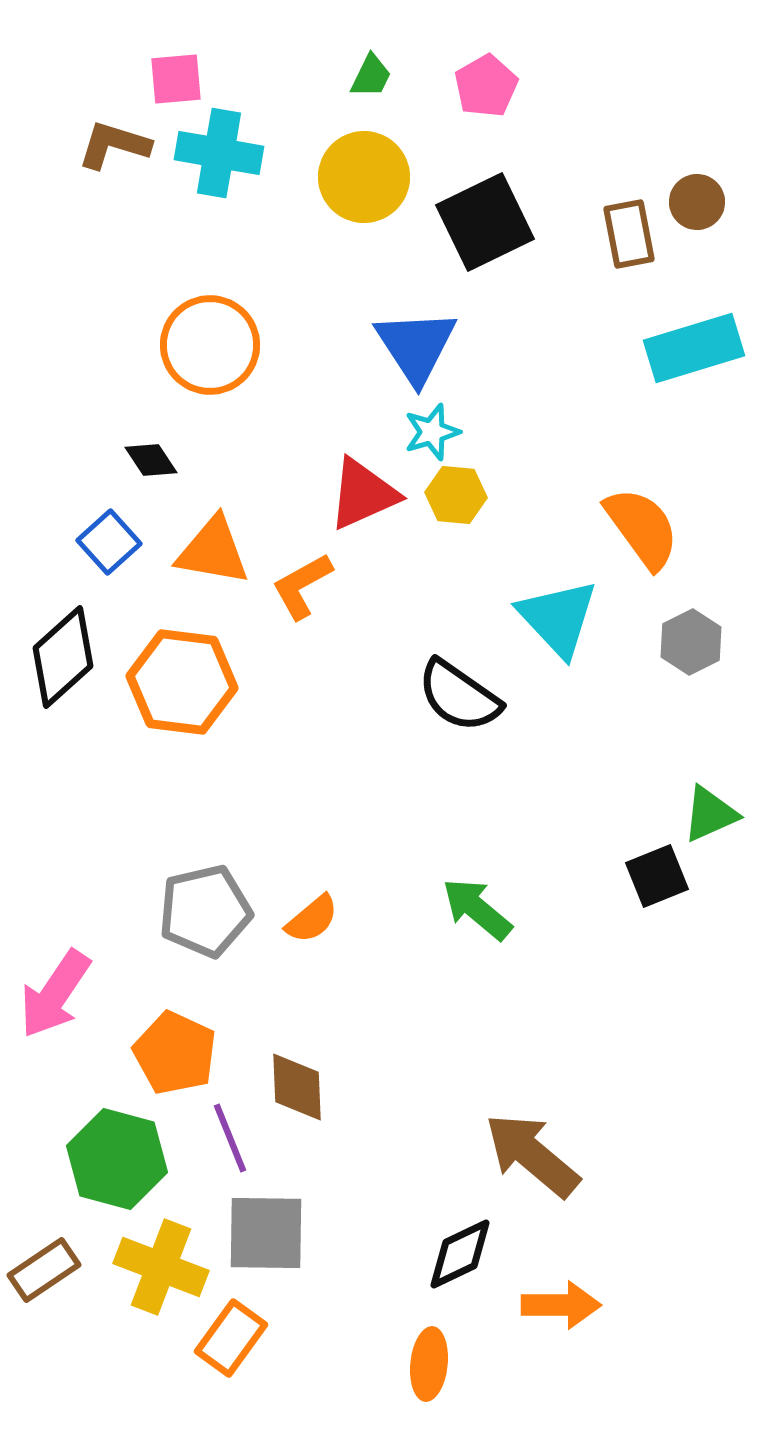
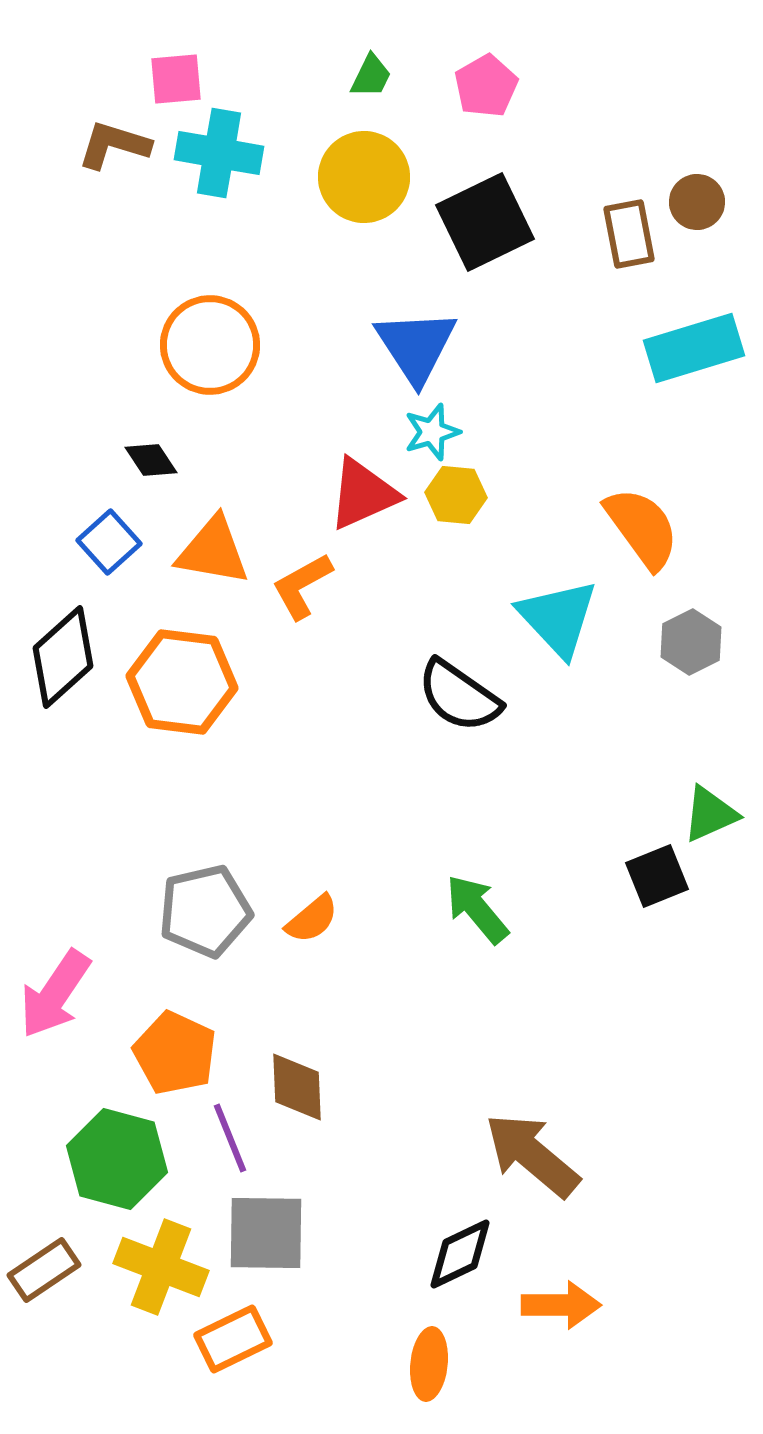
green arrow at (477, 909): rotated 10 degrees clockwise
orange rectangle at (231, 1338): moved 2 px right, 1 px down; rotated 28 degrees clockwise
